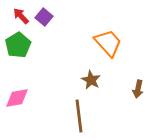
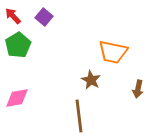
red arrow: moved 8 px left
orange trapezoid: moved 5 px right, 9 px down; rotated 144 degrees clockwise
